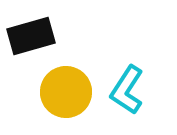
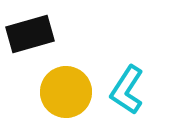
black rectangle: moved 1 px left, 2 px up
